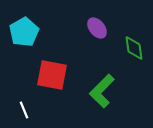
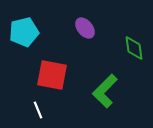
purple ellipse: moved 12 px left
cyan pentagon: rotated 16 degrees clockwise
green L-shape: moved 3 px right
white line: moved 14 px right
